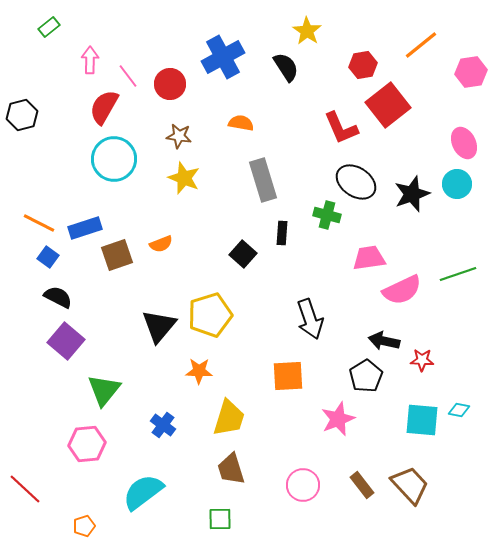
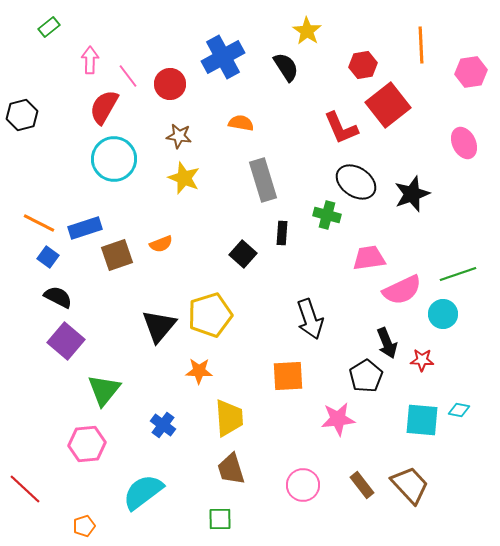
orange line at (421, 45): rotated 54 degrees counterclockwise
cyan circle at (457, 184): moved 14 px left, 130 px down
black arrow at (384, 341): moved 3 px right, 2 px down; rotated 124 degrees counterclockwise
yellow trapezoid at (229, 418): rotated 21 degrees counterclockwise
pink star at (338, 419): rotated 16 degrees clockwise
